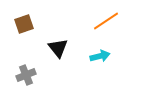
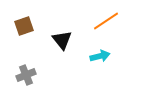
brown square: moved 2 px down
black triangle: moved 4 px right, 8 px up
